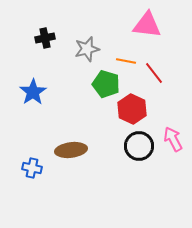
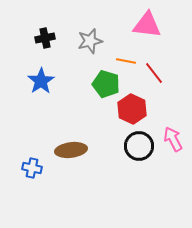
gray star: moved 3 px right, 8 px up
blue star: moved 8 px right, 11 px up
